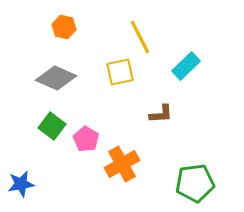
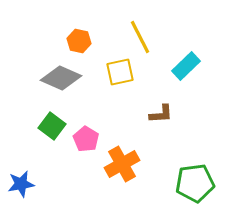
orange hexagon: moved 15 px right, 14 px down
gray diamond: moved 5 px right
